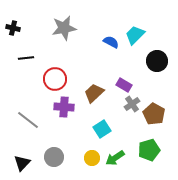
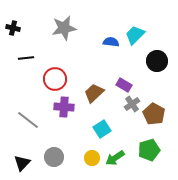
blue semicircle: rotated 21 degrees counterclockwise
